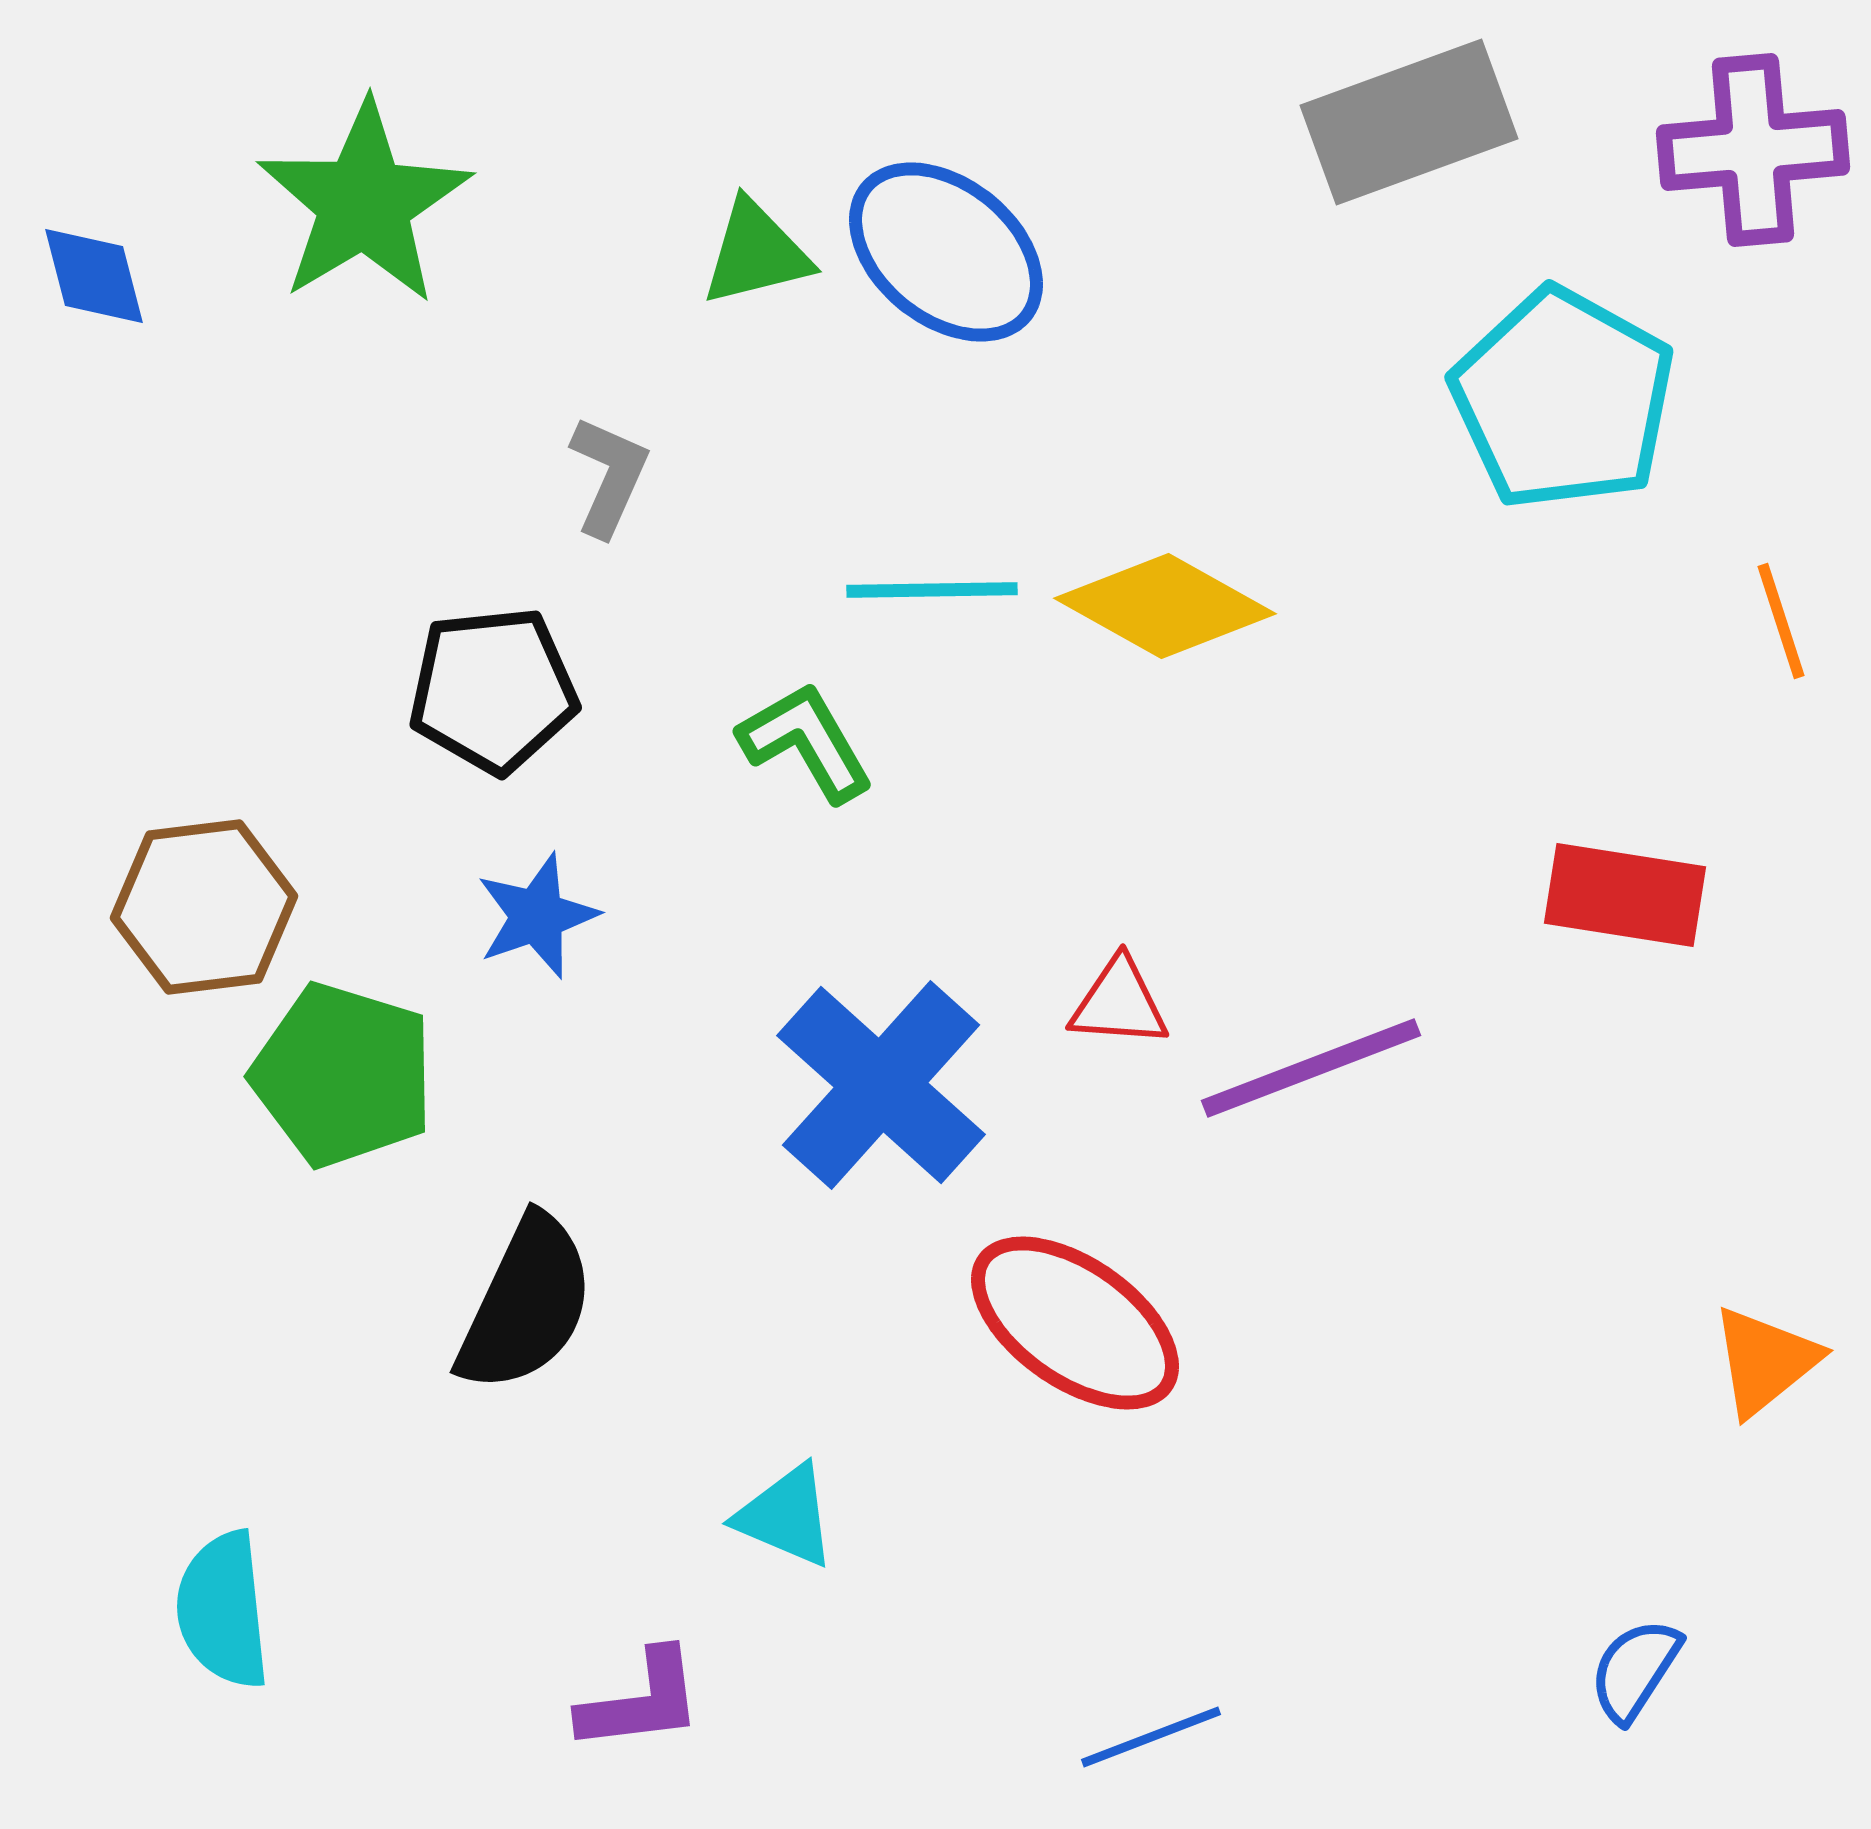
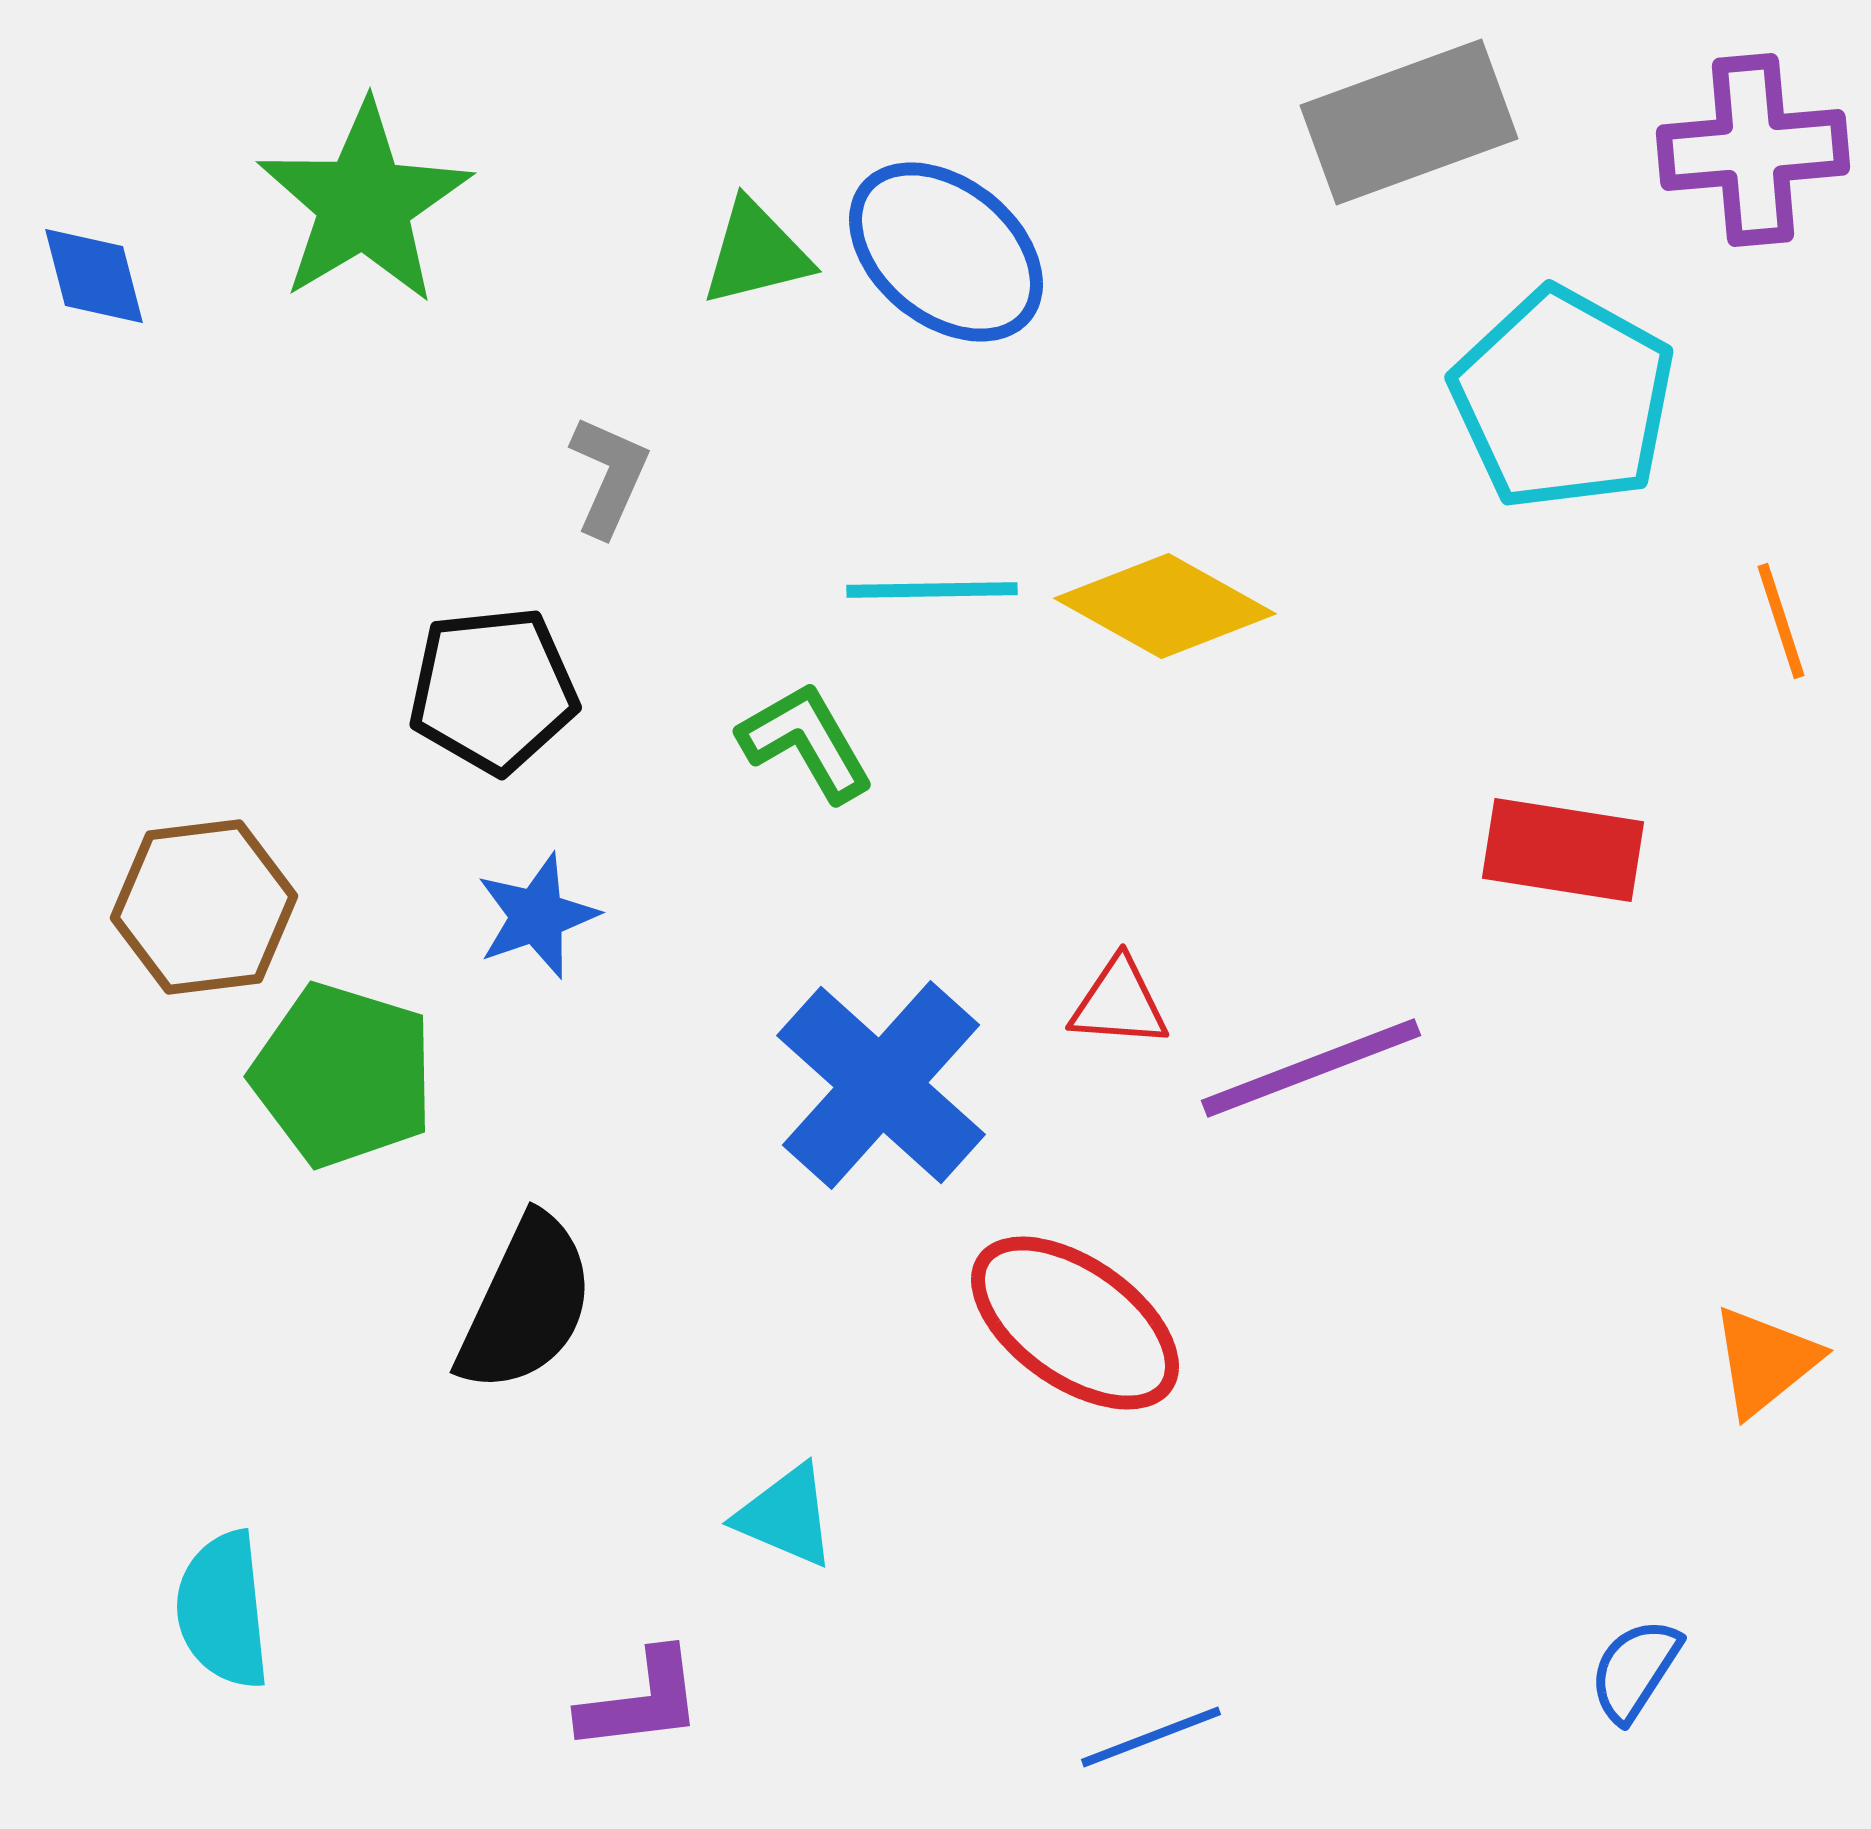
red rectangle: moved 62 px left, 45 px up
